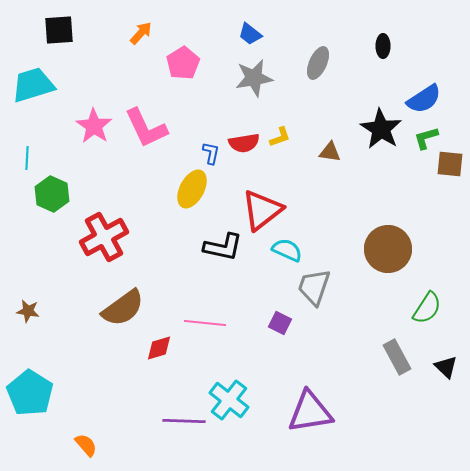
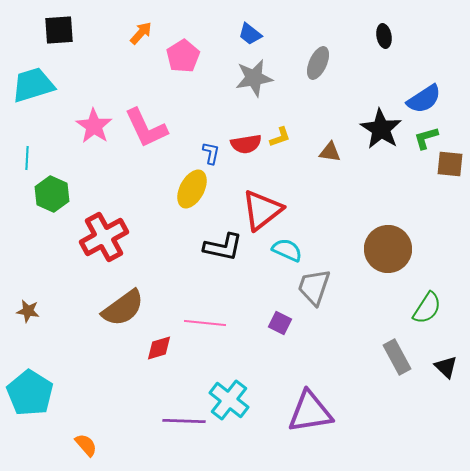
black ellipse: moved 1 px right, 10 px up; rotated 10 degrees counterclockwise
pink pentagon: moved 7 px up
red semicircle: moved 2 px right, 1 px down
